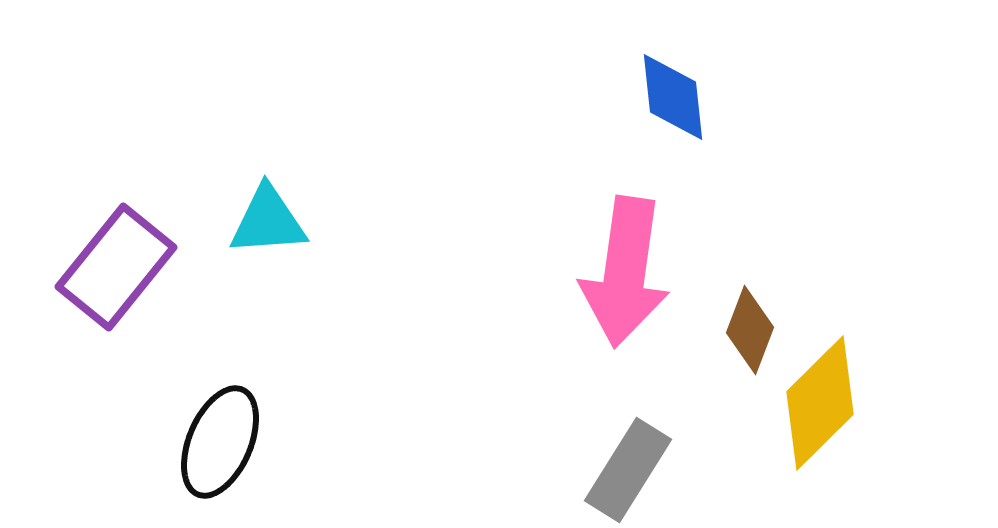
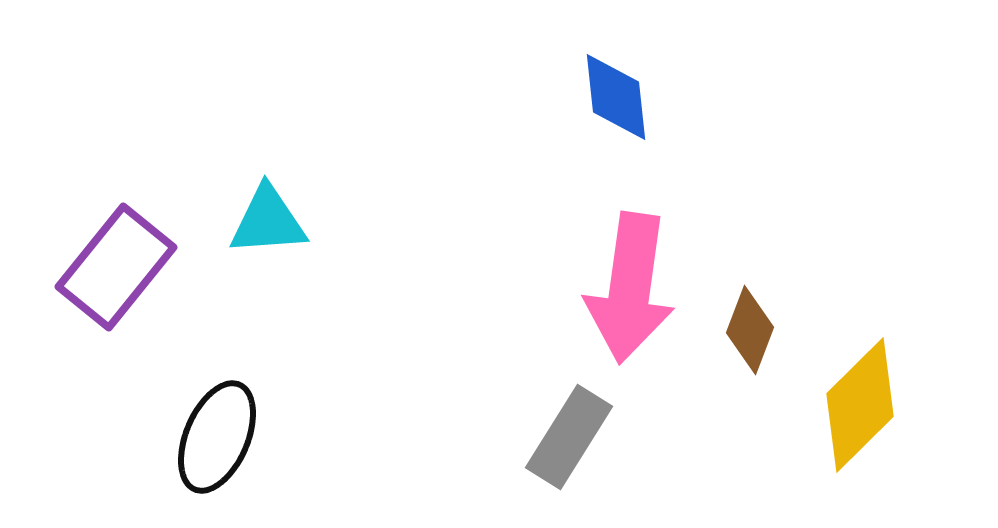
blue diamond: moved 57 px left
pink arrow: moved 5 px right, 16 px down
yellow diamond: moved 40 px right, 2 px down
black ellipse: moved 3 px left, 5 px up
gray rectangle: moved 59 px left, 33 px up
